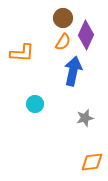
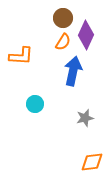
orange L-shape: moved 1 px left, 3 px down
